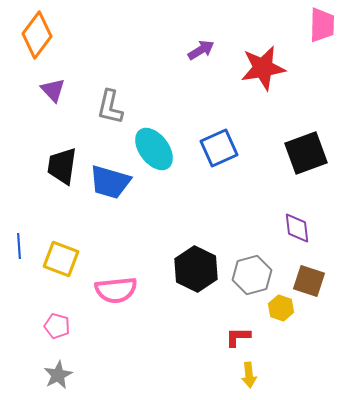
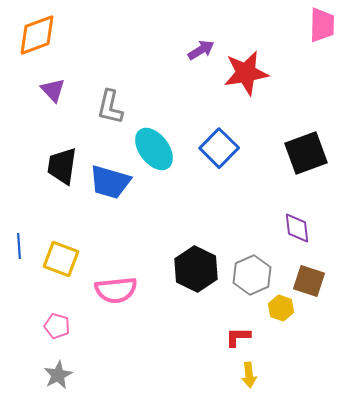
orange diamond: rotated 33 degrees clockwise
red star: moved 17 px left, 5 px down
blue square: rotated 21 degrees counterclockwise
gray hexagon: rotated 9 degrees counterclockwise
